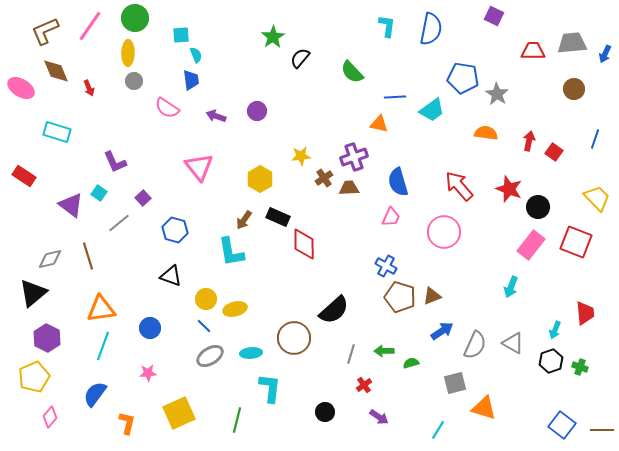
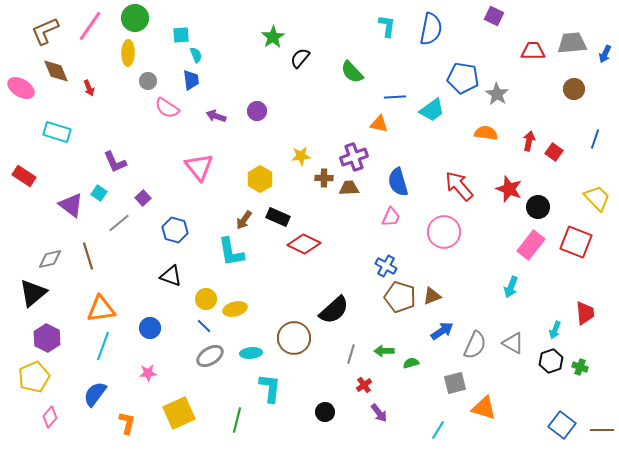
gray circle at (134, 81): moved 14 px right
brown cross at (324, 178): rotated 36 degrees clockwise
red diamond at (304, 244): rotated 64 degrees counterclockwise
purple arrow at (379, 417): moved 4 px up; rotated 18 degrees clockwise
